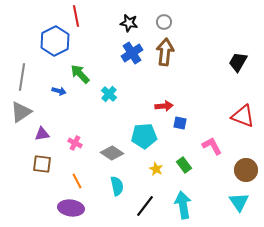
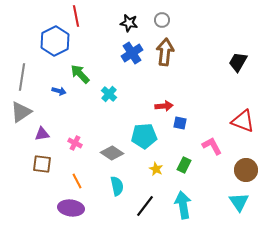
gray circle: moved 2 px left, 2 px up
red triangle: moved 5 px down
green rectangle: rotated 63 degrees clockwise
